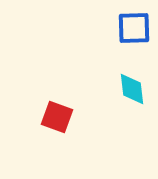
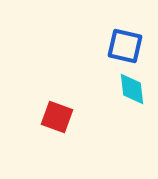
blue square: moved 9 px left, 18 px down; rotated 15 degrees clockwise
